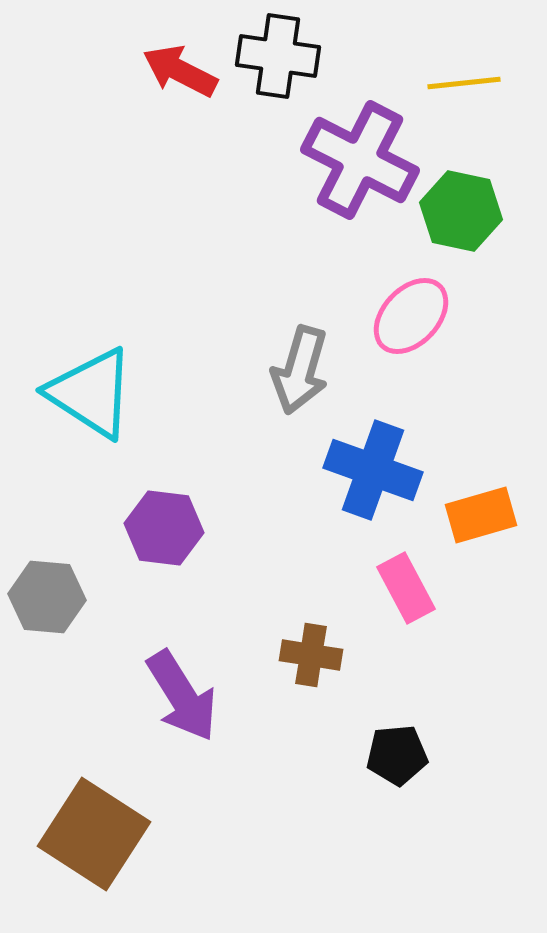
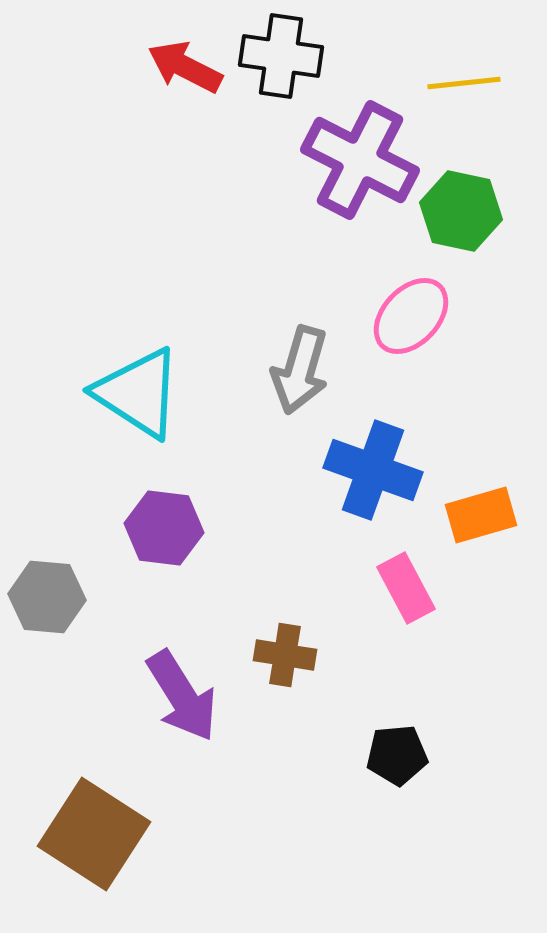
black cross: moved 3 px right
red arrow: moved 5 px right, 4 px up
cyan triangle: moved 47 px right
brown cross: moved 26 px left
